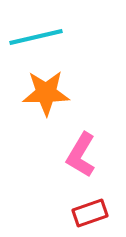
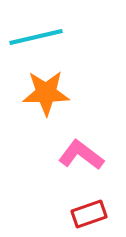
pink L-shape: rotated 96 degrees clockwise
red rectangle: moved 1 px left, 1 px down
